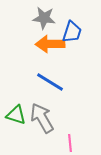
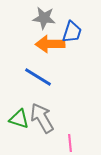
blue line: moved 12 px left, 5 px up
green triangle: moved 3 px right, 4 px down
